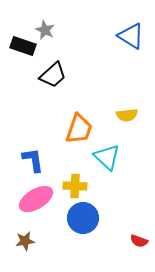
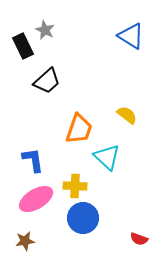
black rectangle: rotated 45 degrees clockwise
black trapezoid: moved 6 px left, 6 px down
yellow semicircle: rotated 135 degrees counterclockwise
red semicircle: moved 2 px up
